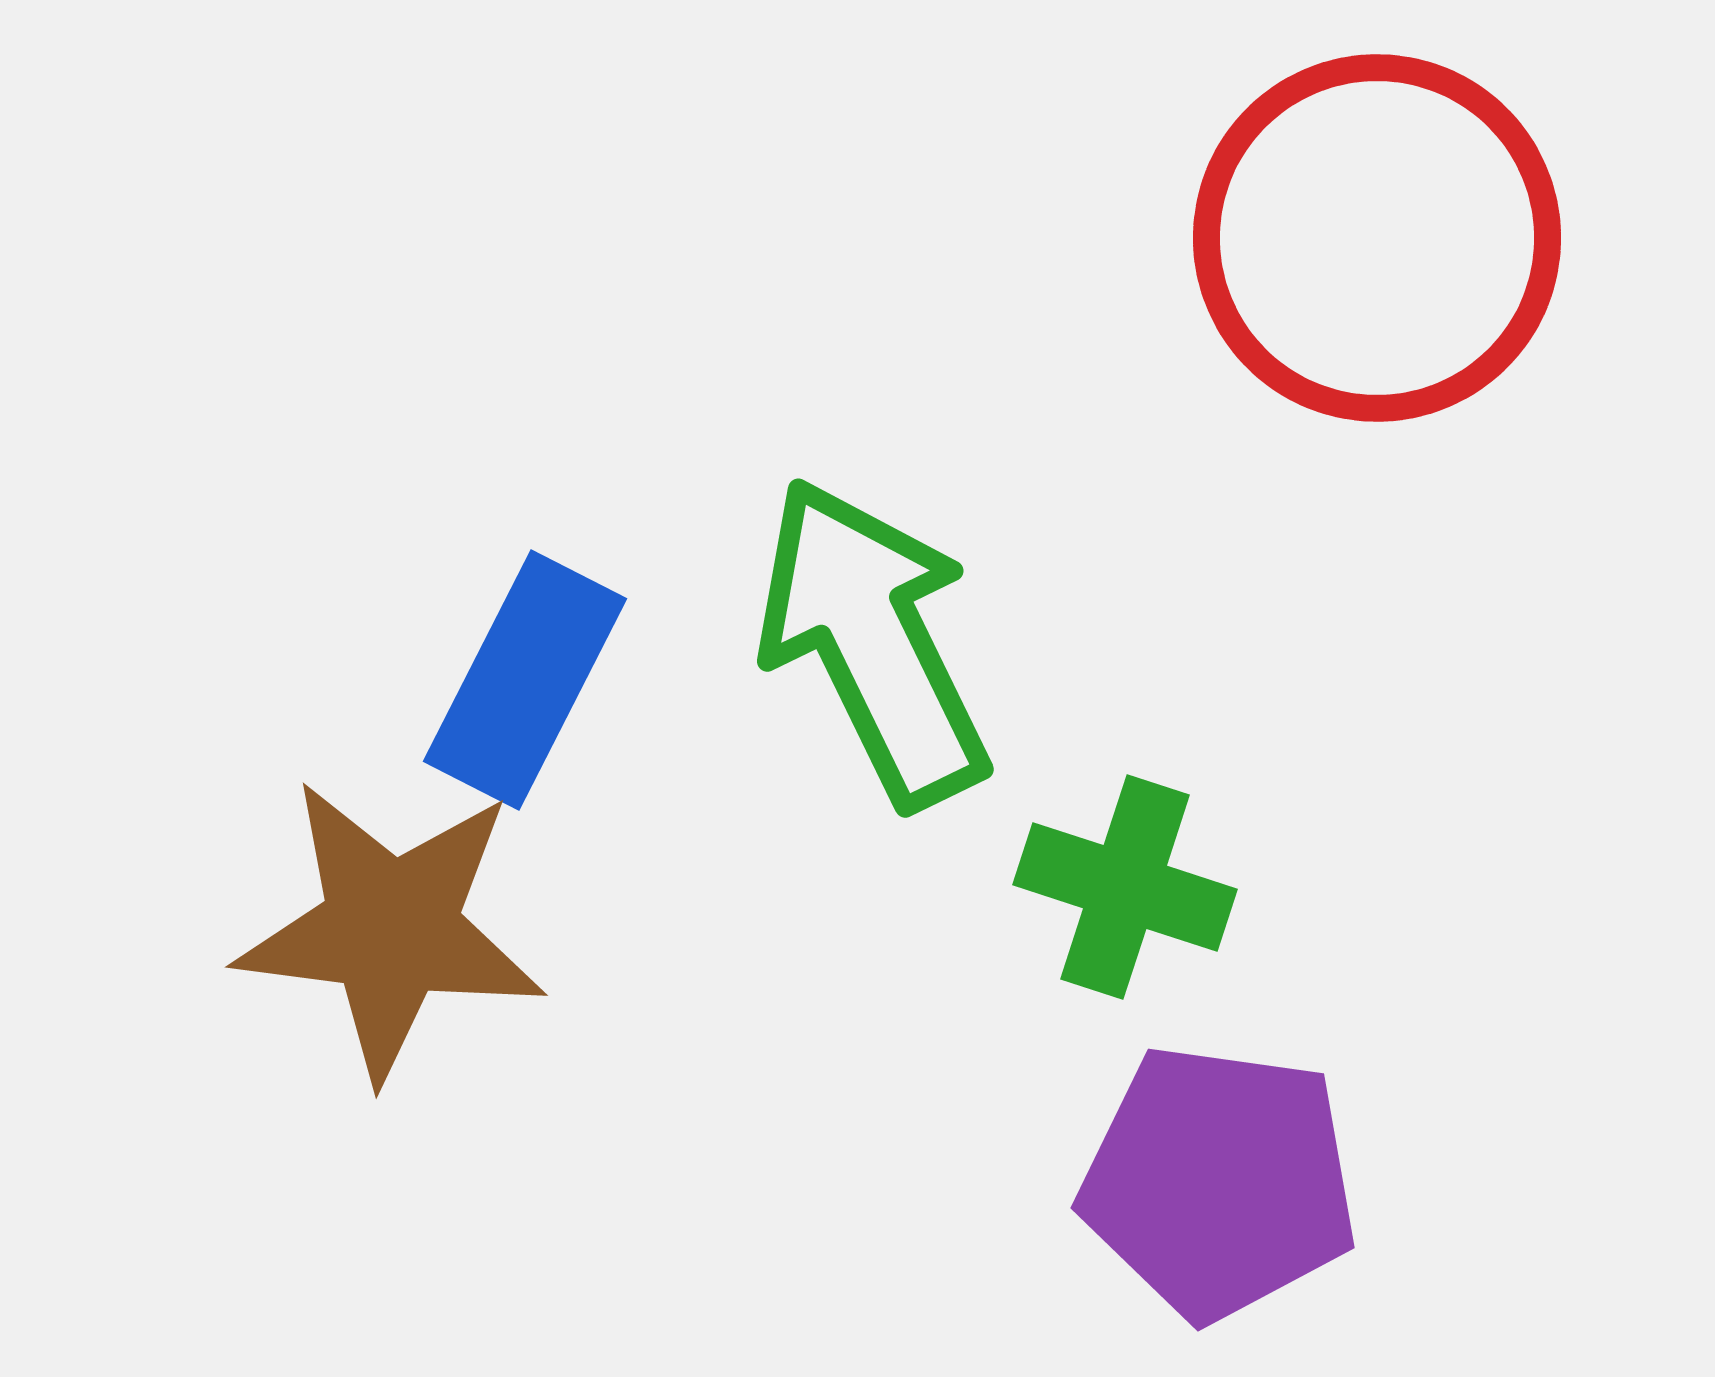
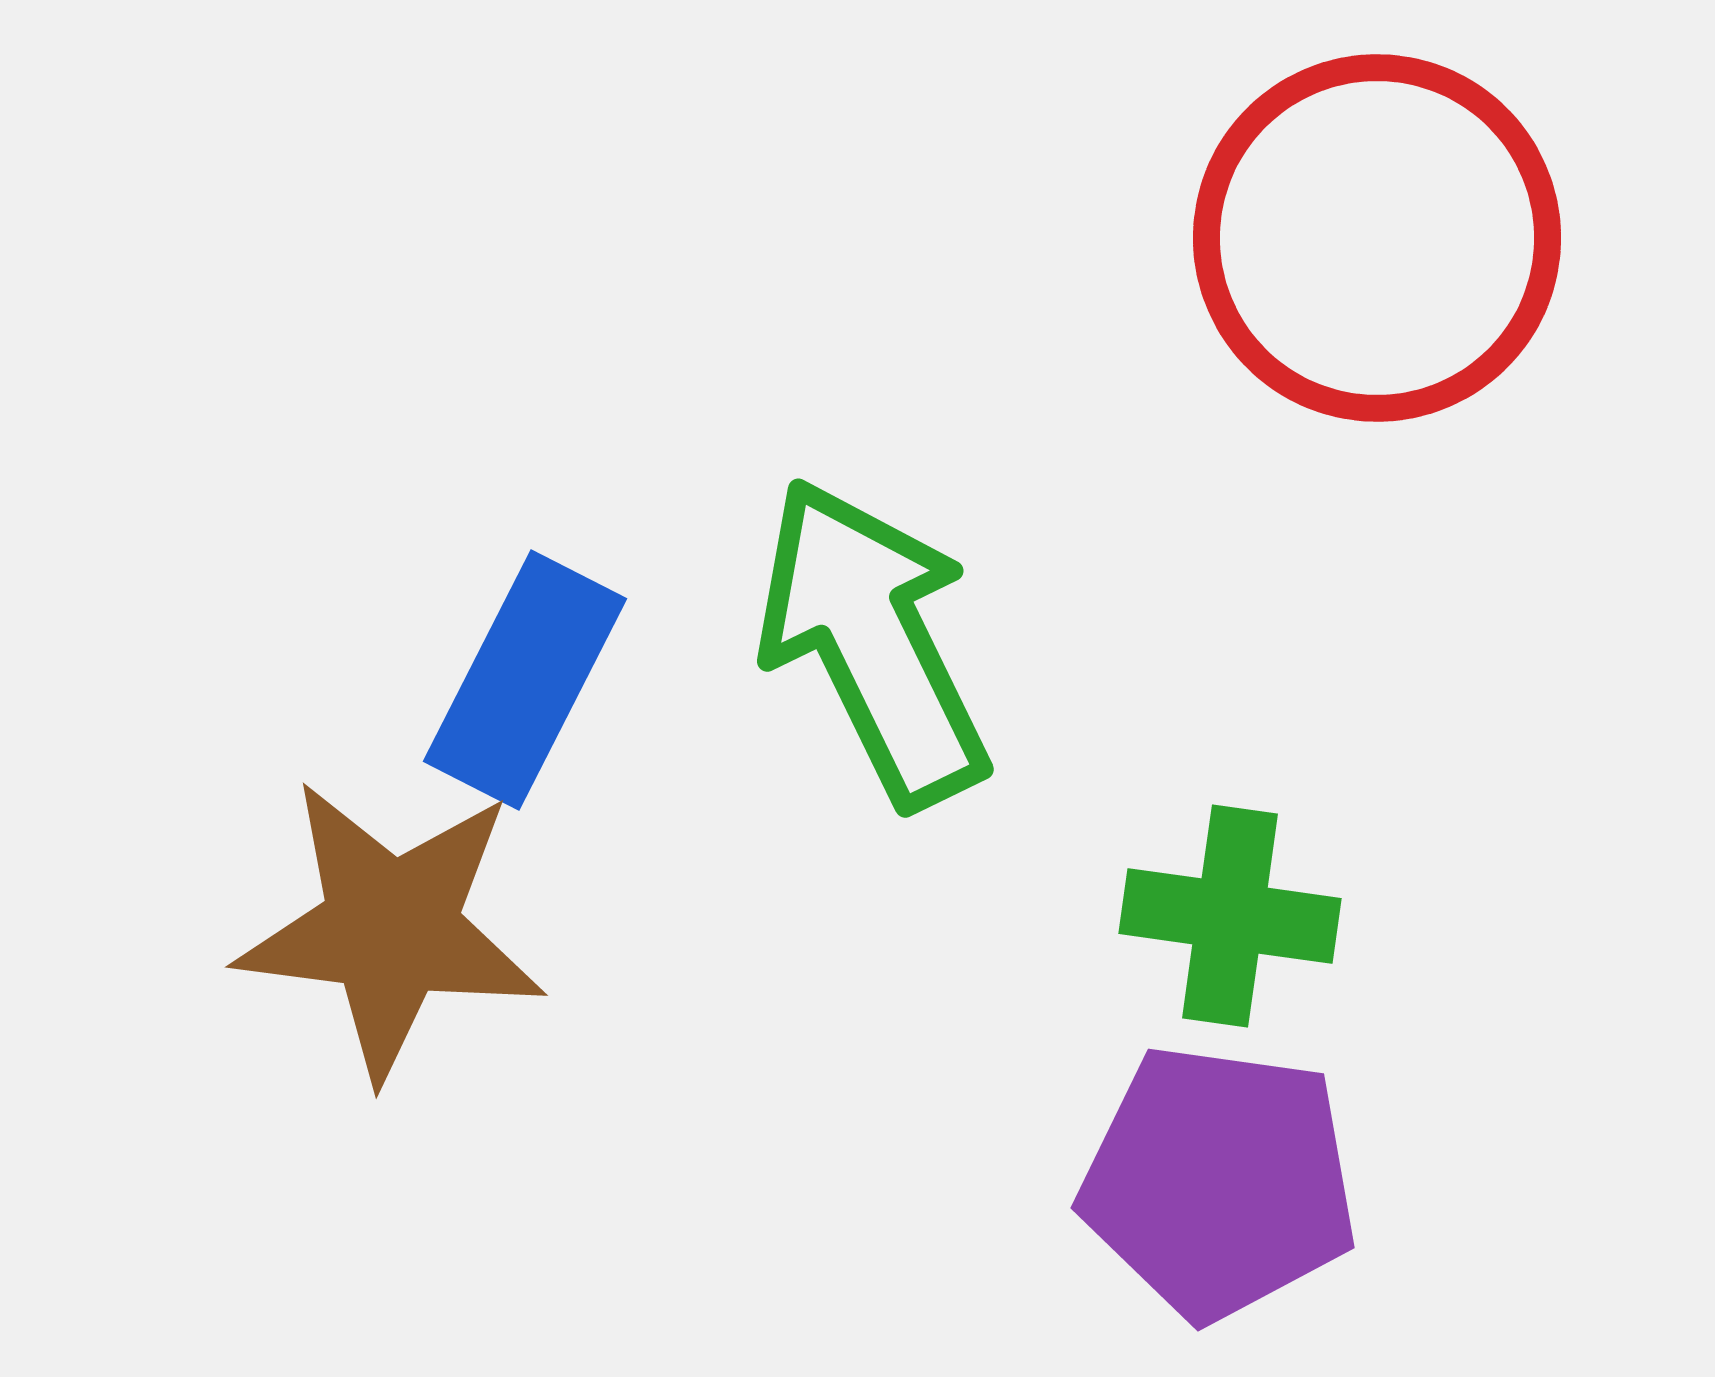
green cross: moved 105 px right, 29 px down; rotated 10 degrees counterclockwise
